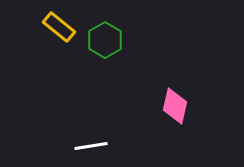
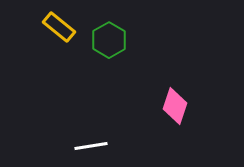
green hexagon: moved 4 px right
pink diamond: rotated 6 degrees clockwise
